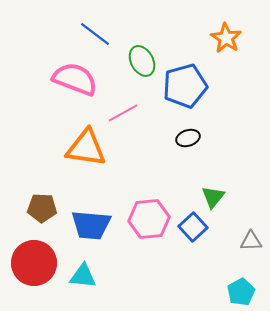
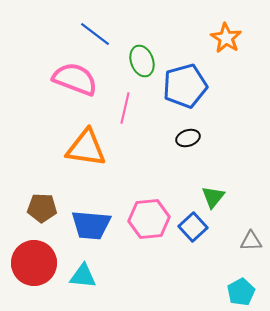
green ellipse: rotated 8 degrees clockwise
pink line: moved 2 px right, 5 px up; rotated 48 degrees counterclockwise
